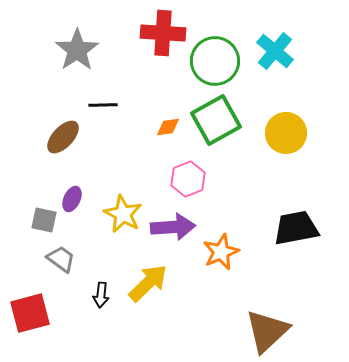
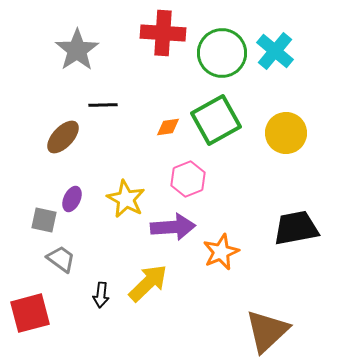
green circle: moved 7 px right, 8 px up
yellow star: moved 3 px right, 15 px up
